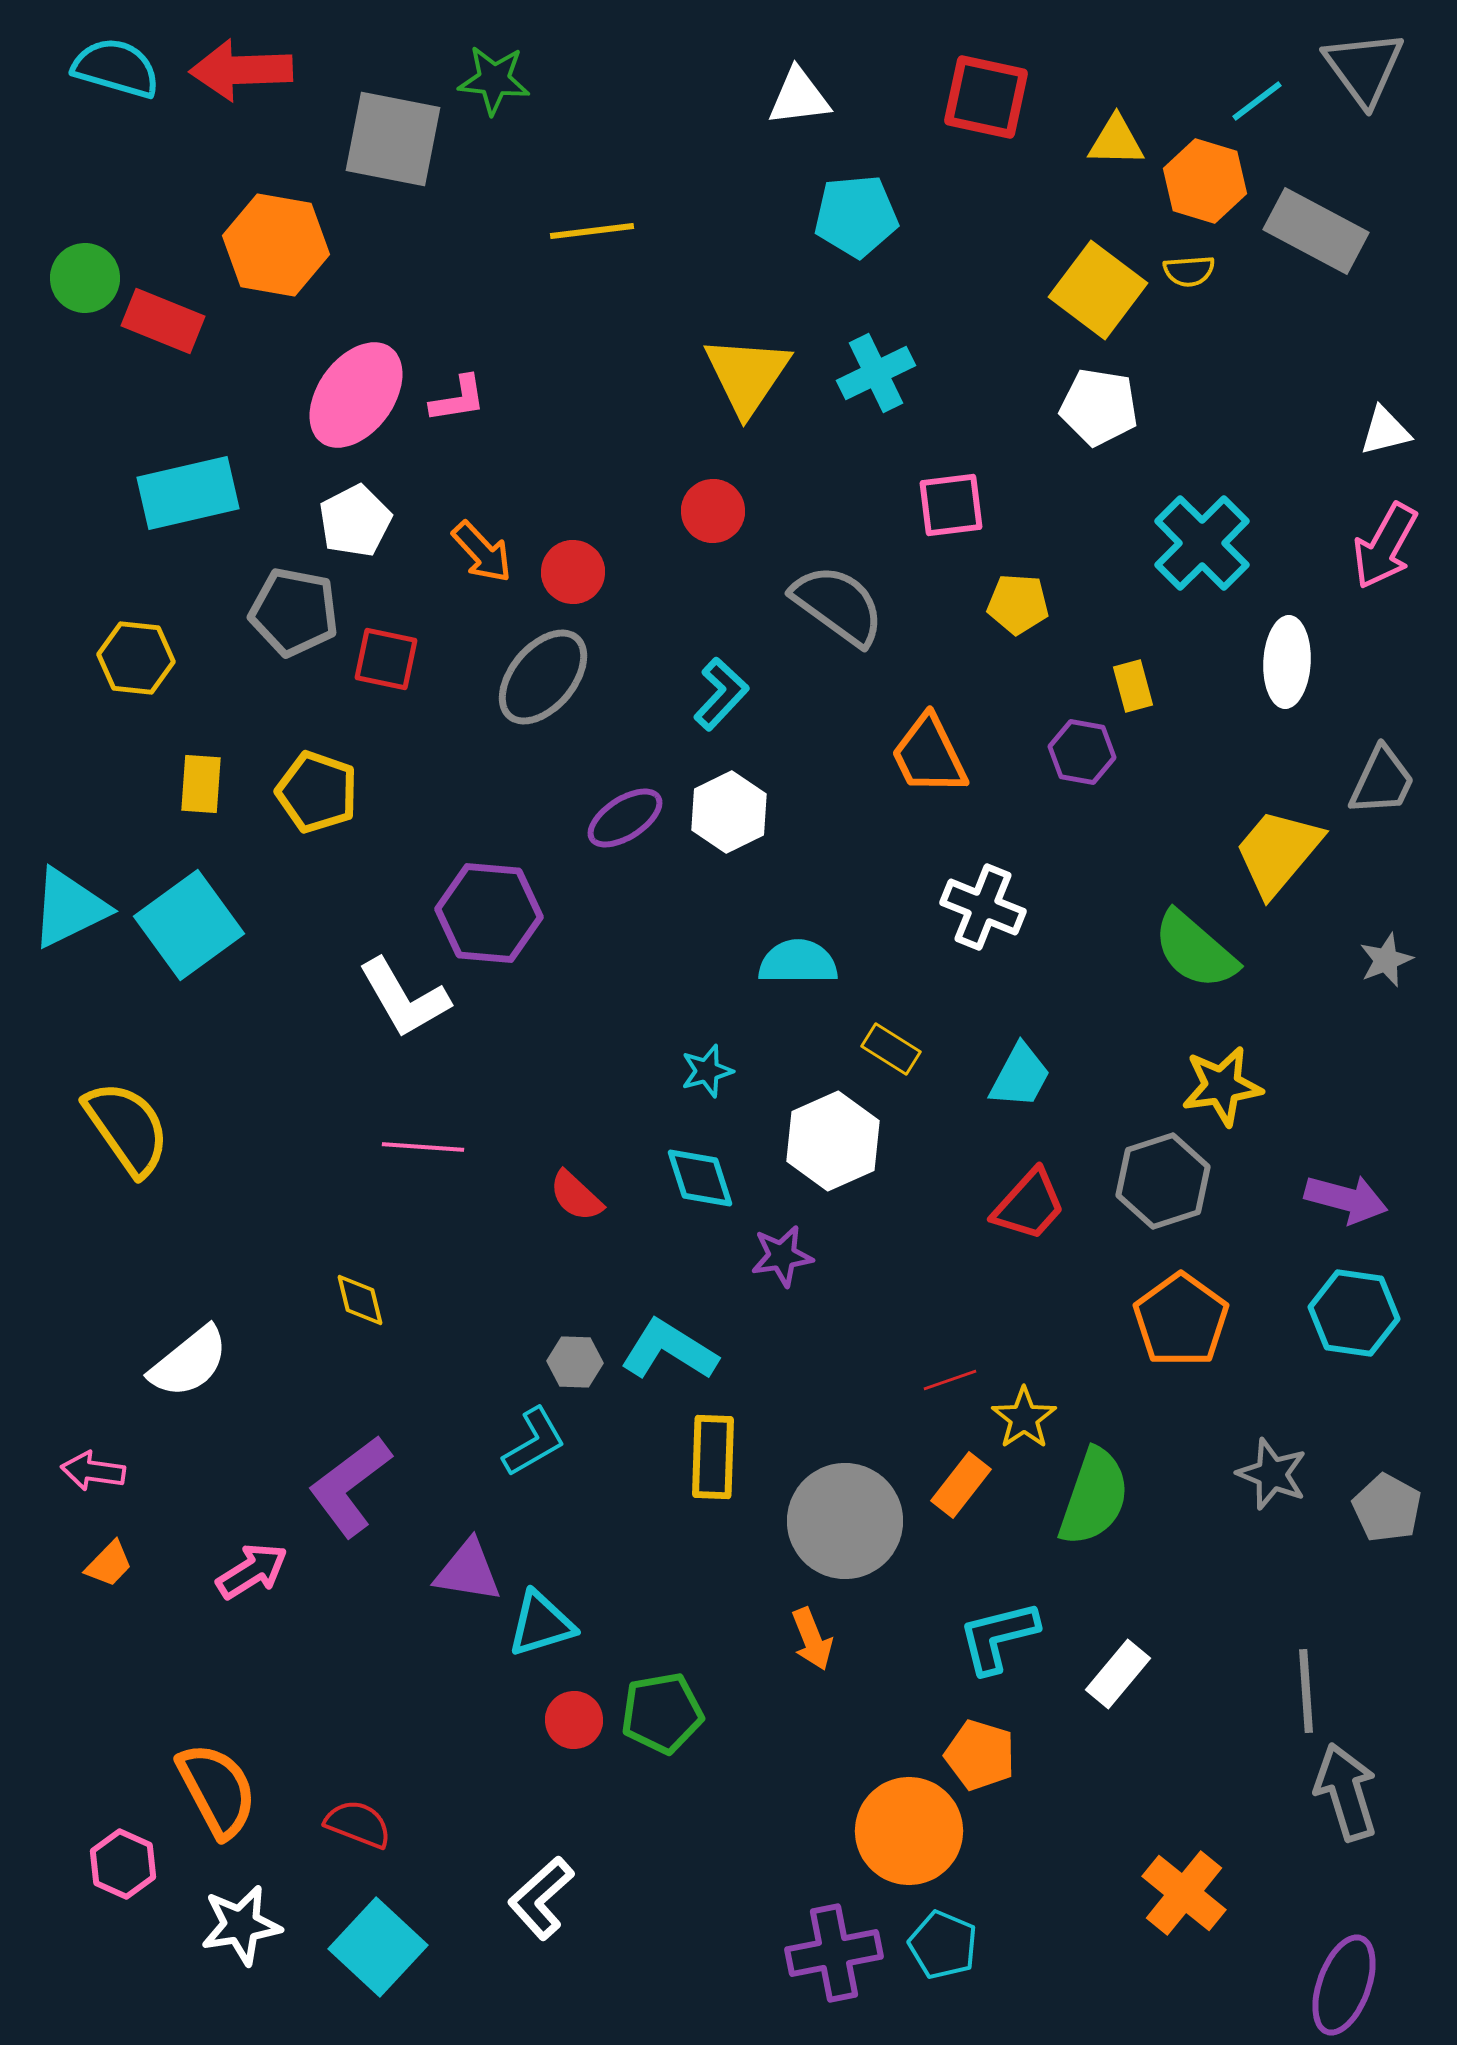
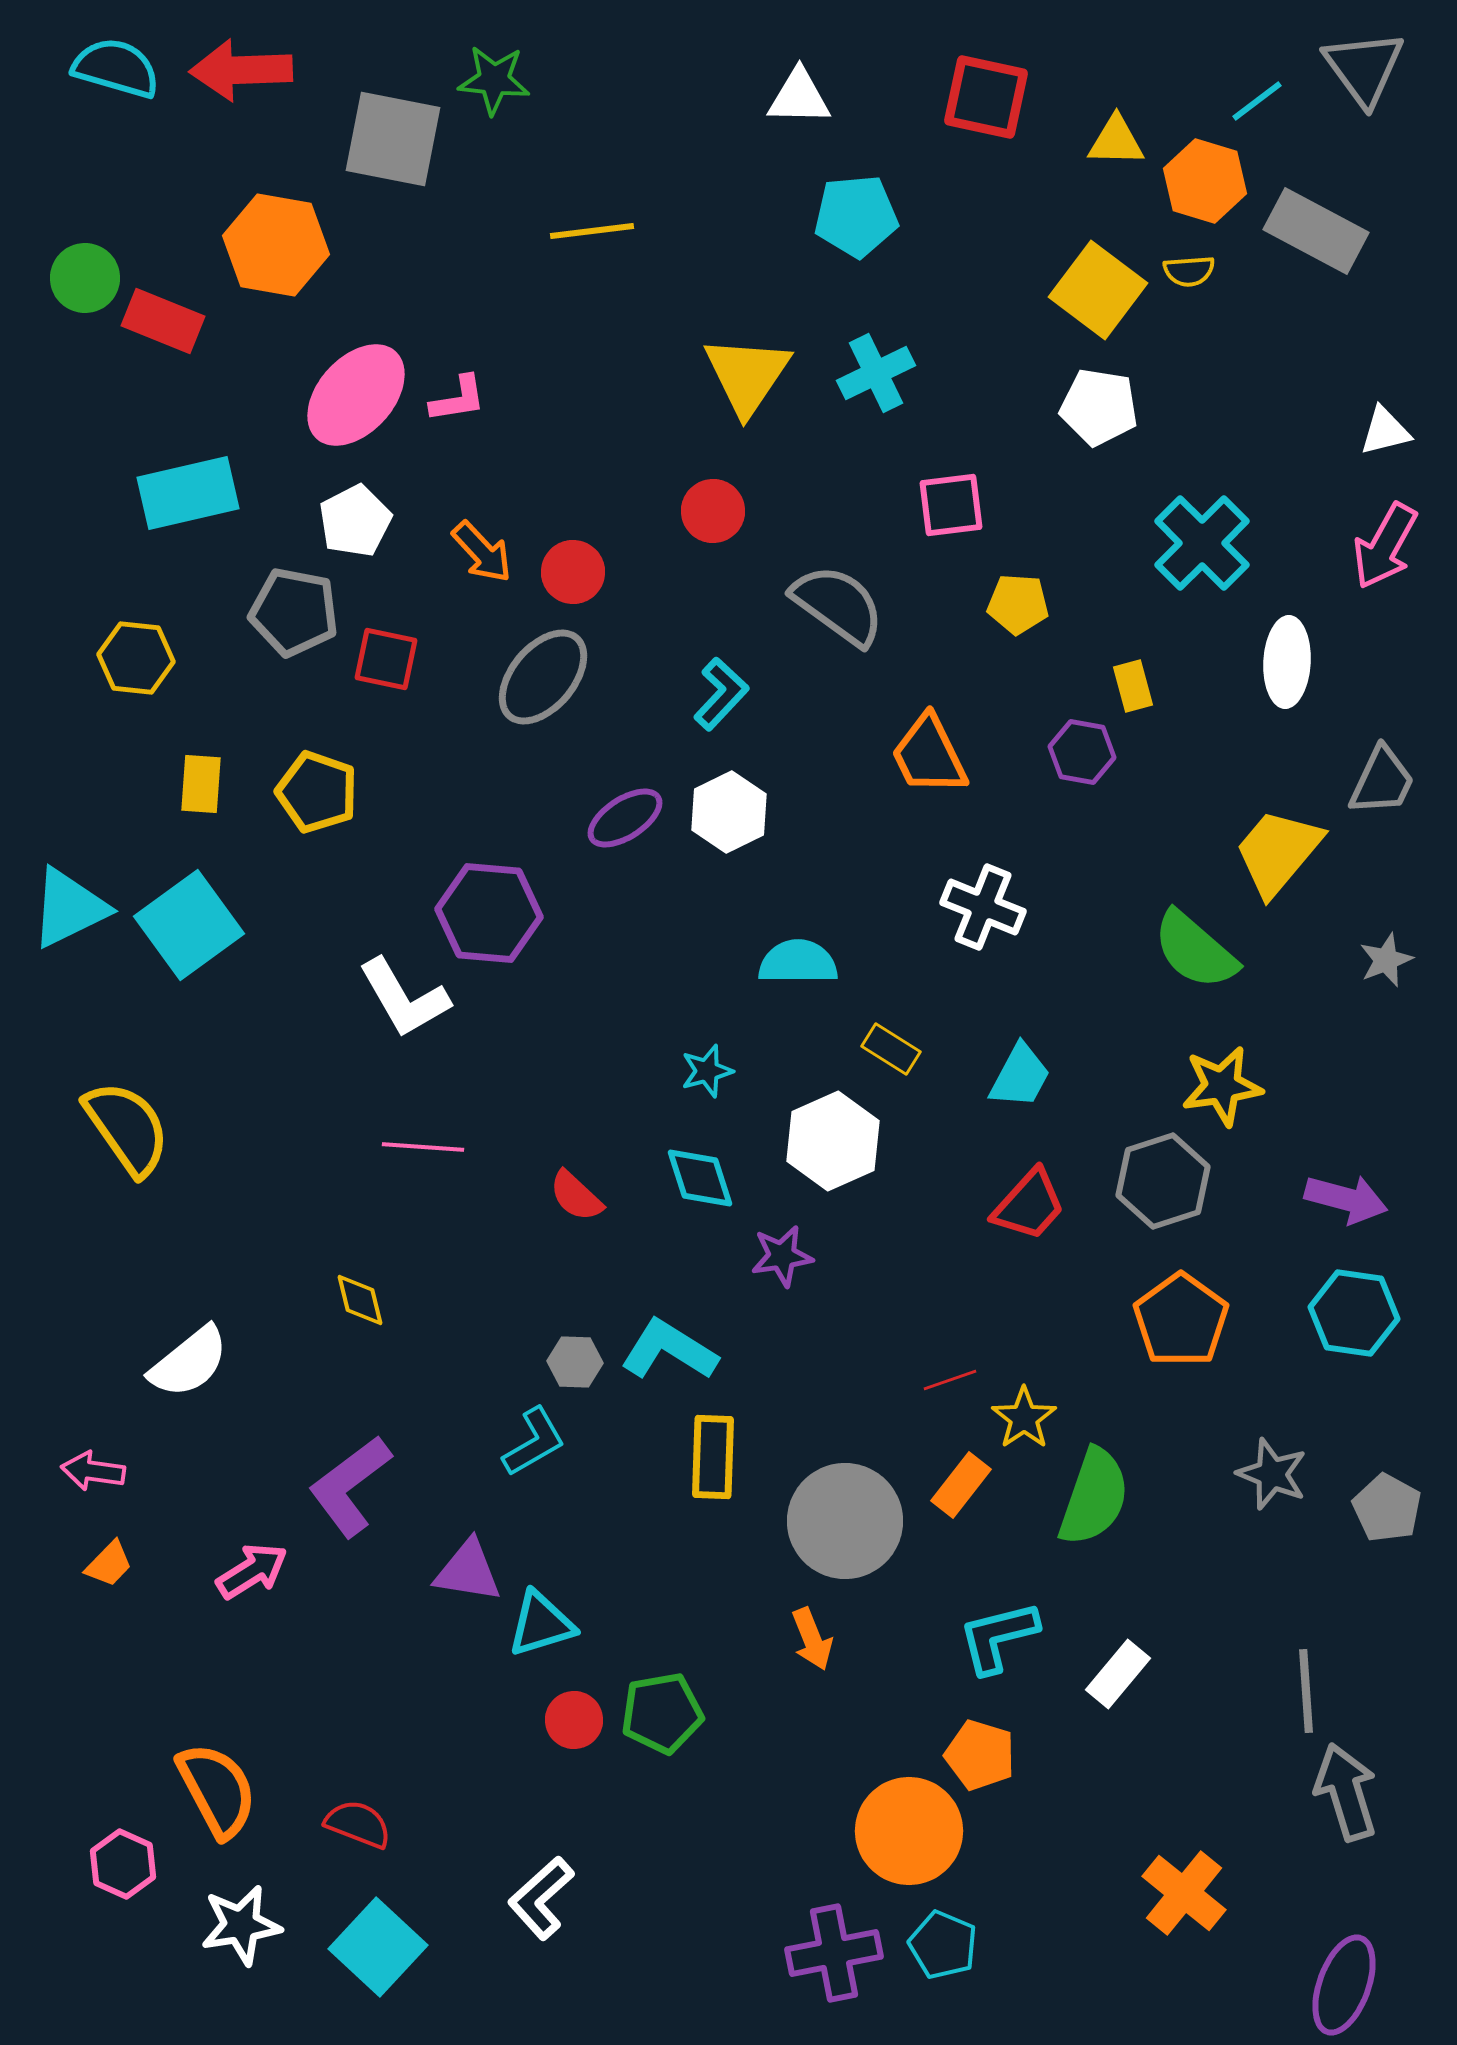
white triangle at (799, 97): rotated 8 degrees clockwise
pink ellipse at (356, 395): rotated 6 degrees clockwise
